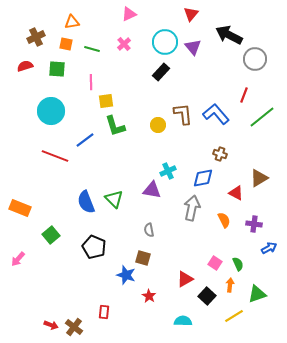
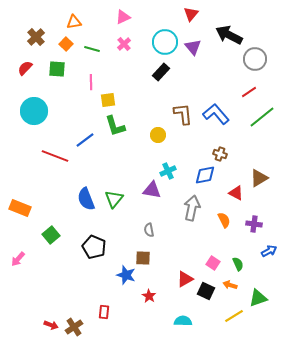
pink triangle at (129, 14): moved 6 px left, 3 px down
orange triangle at (72, 22): moved 2 px right
brown cross at (36, 37): rotated 18 degrees counterclockwise
orange square at (66, 44): rotated 32 degrees clockwise
red semicircle at (25, 66): moved 2 px down; rotated 28 degrees counterclockwise
red line at (244, 95): moved 5 px right, 3 px up; rotated 35 degrees clockwise
yellow square at (106, 101): moved 2 px right, 1 px up
cyan circle at (51, 111): moved 17 px left
yellow circle at (158, 125): moved 10 px down
blue diamond at (203, 178): moved 2 px right, 3 px up
green triangle at (114, 199): rotated 24 degrees clockwise
blue semicircle at (86, 202): moved 3 px up
blue arrow at (269, 248): moved 3 px down
brown square at (143, 258): rotated 14 degrees counterclockwise
pink square at (215, 263): moved 2 px left
orange arrow at (230, 285): rotated 80 degrees counterclockwise
green triangle at (257, 294): moved 1 px right, 4 px down
black square at (207, 296): moved 1 px left, 5 px up; rotated 18 degrees counterclockwise
brown cross at (74, 327): rotated 18 degrees clockwise
